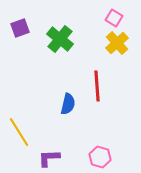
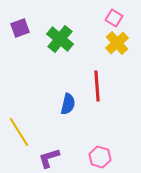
purple L-shape: rotated 15 degrees counterclockwise
